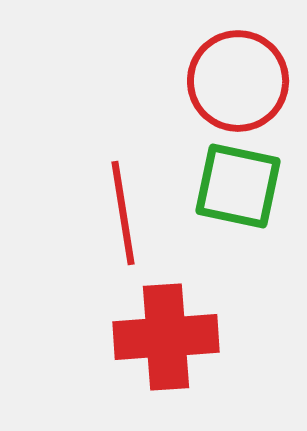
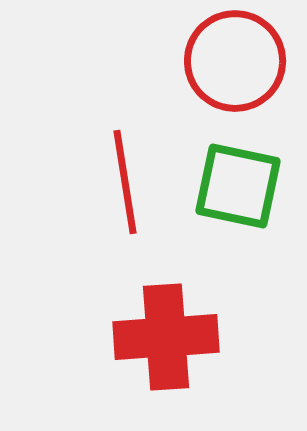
red circle: moved 3 px left, 20 px up
red line: moved 2 px right, 31 px up
